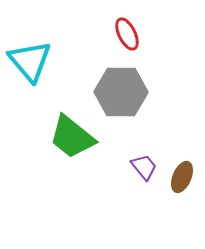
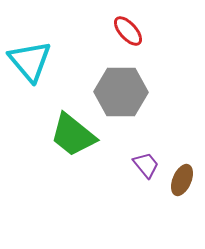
red ellipse: moved 1 px right, 3 px up; rotated 16 degrees counterclockwise
green trapezoid: moved 1 px right, 2 px up
purple trapezoid: moved 2 px right, 2 px up
brown ellipse: moved 3 px down
